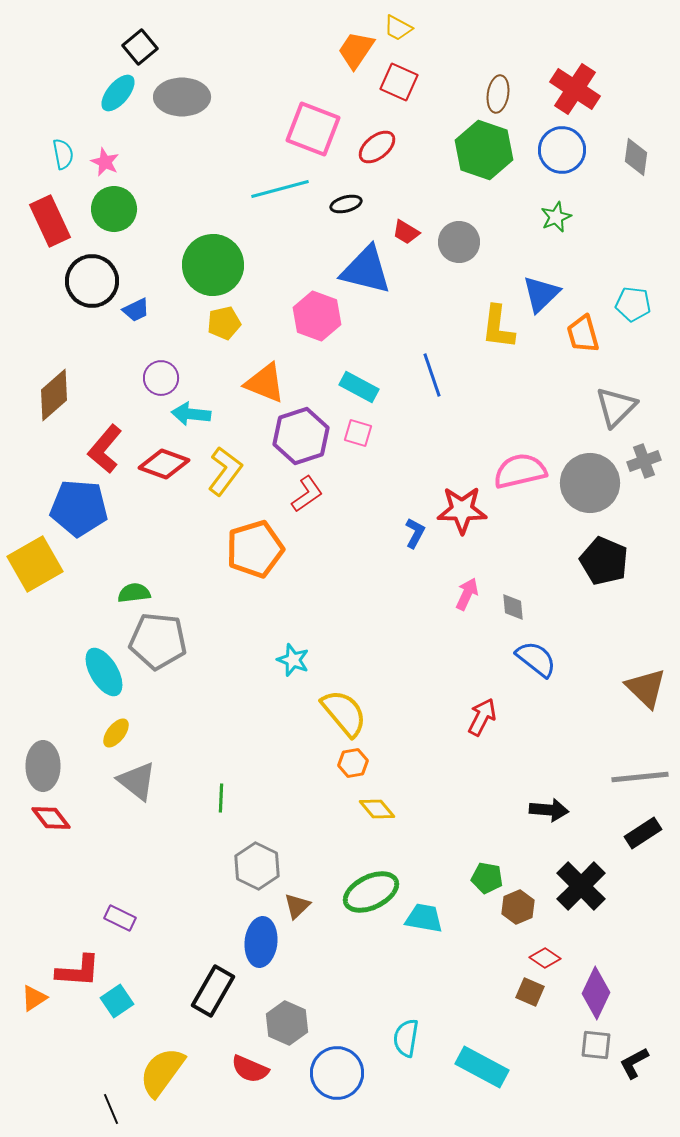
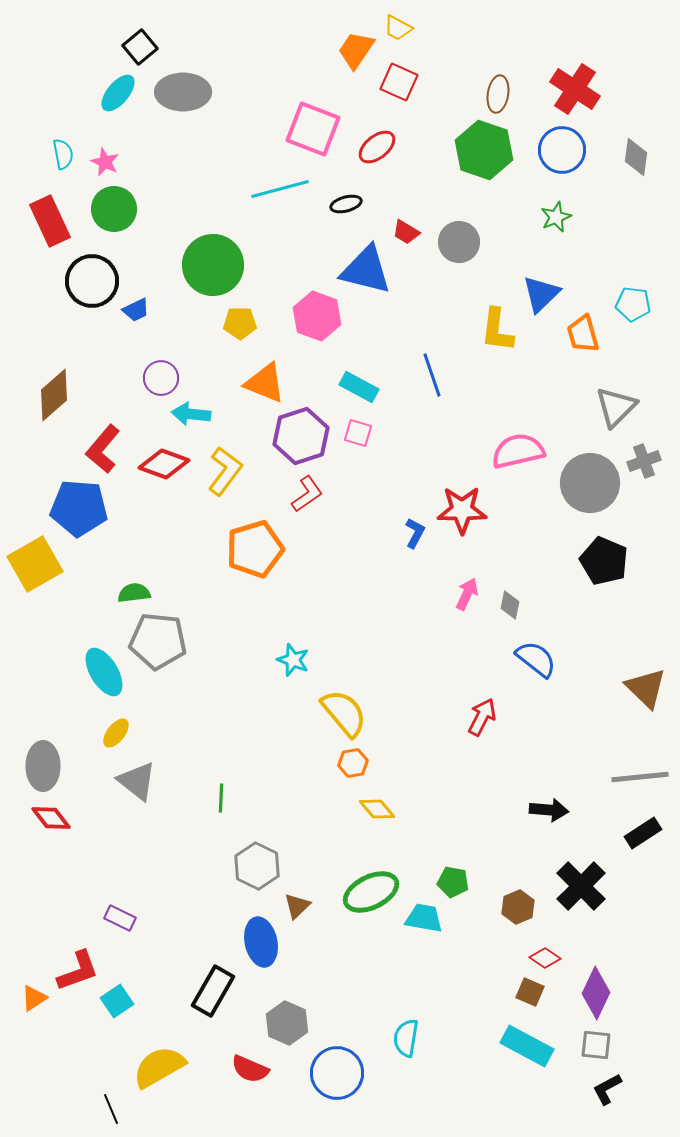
gray ellipse at (182, 97): moved 1 px right, 5 px up
yellow pentagon at (224, 323): moved 16 px right; rotated 12 degrees clockwise
yellow L-shape at (498, 327): moved 1 px left, 3 px down
red L-shape at (105, 449): moved 2 px left
pink semicircle at (520, 471): moved 2 px left, 20 px up
gray diamond at (513, 607): moved 3 px left, 2 px up; rotated 16 degrees clockwise
green pentagon at (487, 878): moved 34 px left, 4 px down
blue ellipse at (261, 942): rotated 18 degrees counterclockwise
red L-shape at (78, 971): rotated 24 degrees counterclockwise
black L-shape at (634, 1063): moved 27 px left, 26 px down
cyan rectangle at (482, 1067): moved 45 px right, 21 px up
yellow semicircle at (162, 1072): moved 3 px left, 5 px up; rotated 24 degrees clockwise
